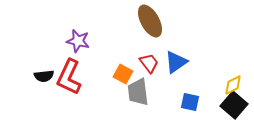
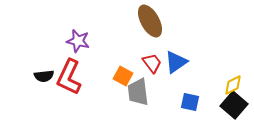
red trapezoid: moved 3 px right
orange square: moved 2 px down
